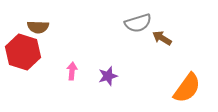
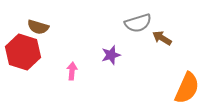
brown semicircle: rotated 15 degrees clockwise
purple star: moved 3 px right, 21 px up
orange semicircle: rotated 12 degrees counterclockwise
